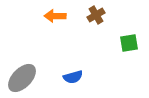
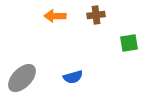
brown cross: rotated 24 degrees clockwise
